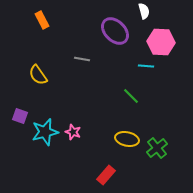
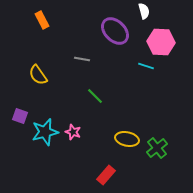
cyan line: rotated 14 degrees clockwise
green line: moved 36 px left
